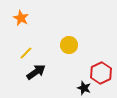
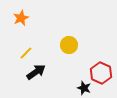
orange star: rotated 21 degrees clockwise
red hexagon: rotated 10 degrees counterclockwise
